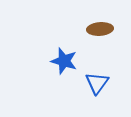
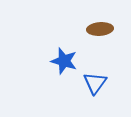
blue triangle: moved 2 px left
